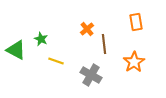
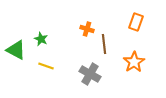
orange rectangle: rotated 30 degrees clockwise
orange cross: rotated 32 degrees counterclockwise
yellow line: moved 10 px left, 5 px down
gray cross: moved 1 px left, 1 px up
